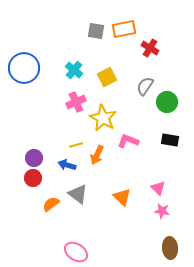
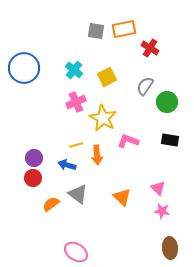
orange arrow: rotated 30 degrees counterclockwise
